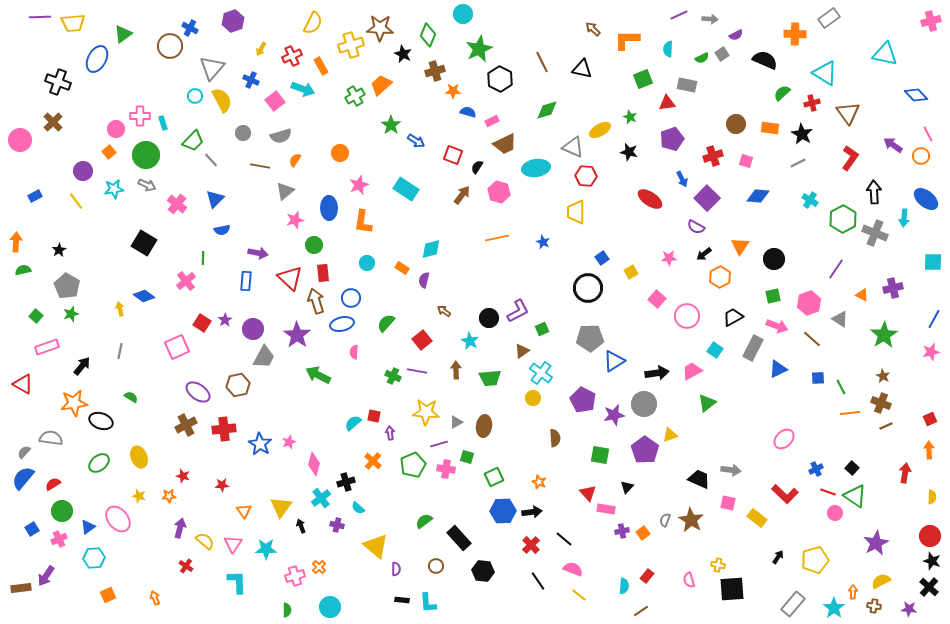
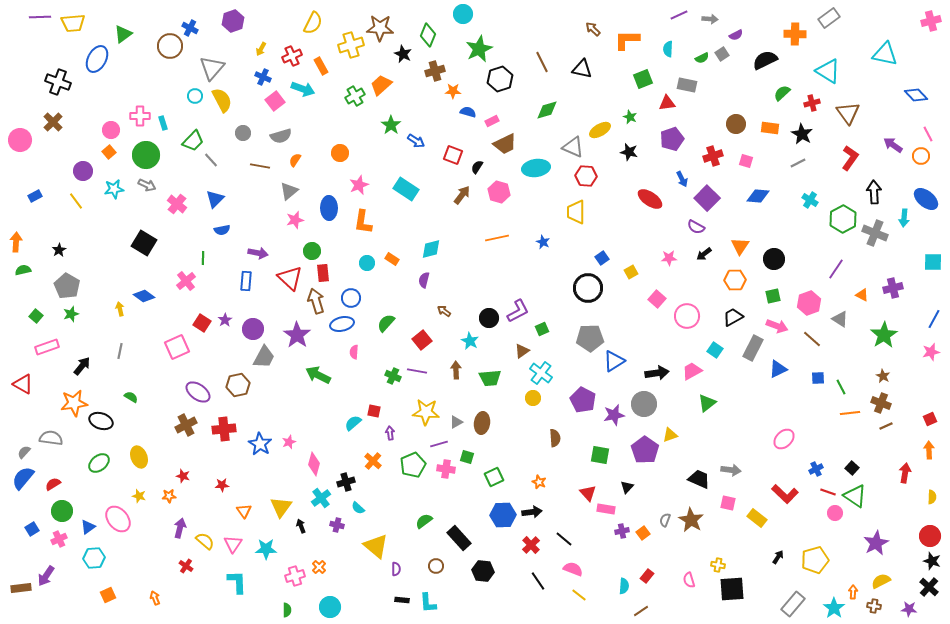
black semicircle at (765, 60): rotated 50 degrees counterclockwise
cyan triangle at (825, 73): moved 3 px right, 2 px up
black hexagon at (500, 79): rotated 15 degrees clockwise
blue cross at (251, 80): moved 12 px right, 3 px up
pink circle at (116, 129): moved 5 px left, 1 px down
gray triangle at (285, 191): moved 4 px right
green circle at (314, 245): moved 2 px left, 6 px down
orange rectangle at (402, 268): moved 10 px left, 9 px up
orange hexagon at (720, 277): moved 15 px right, 3 px down; rotated 25 degrees clockwise
red square at (374, 416): moved 5 px up
brown ellipse at (484, 426): moved 2 px left, 3 px up
blue hexagon at (503, 511): moved 4 px down
